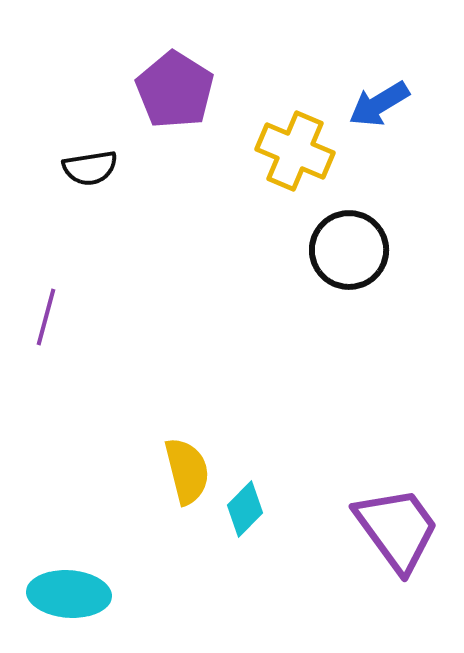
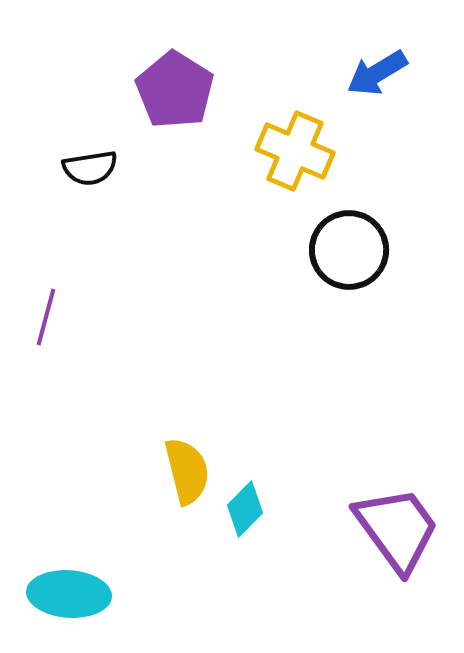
blue arrow: moved 2 px left, 31 px up
